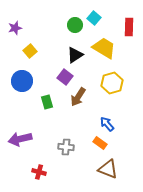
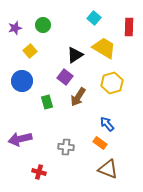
green circle: moved 32 px left
